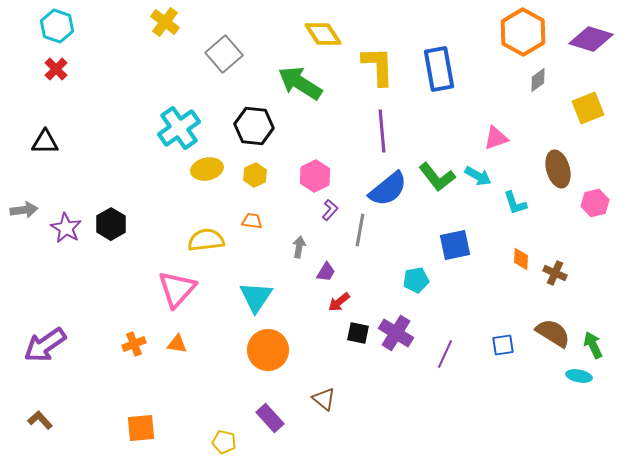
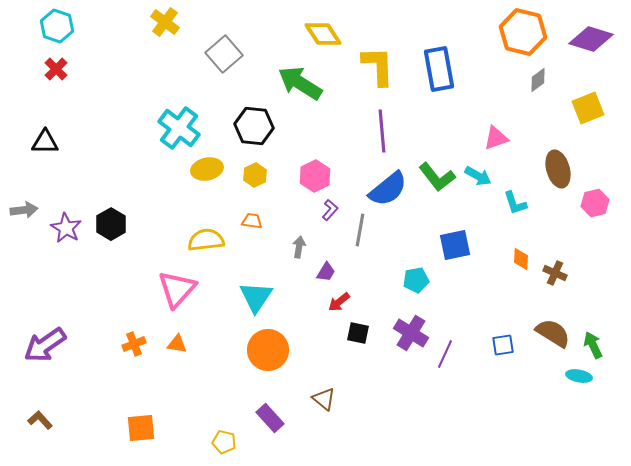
orange hexagon at (523, 32): rotated 15 degrees counterclockwise
cyan cross at (179, 128): rotated 18 degrees counterclockwise
purple cross at (396, 333): moved 15 px right
